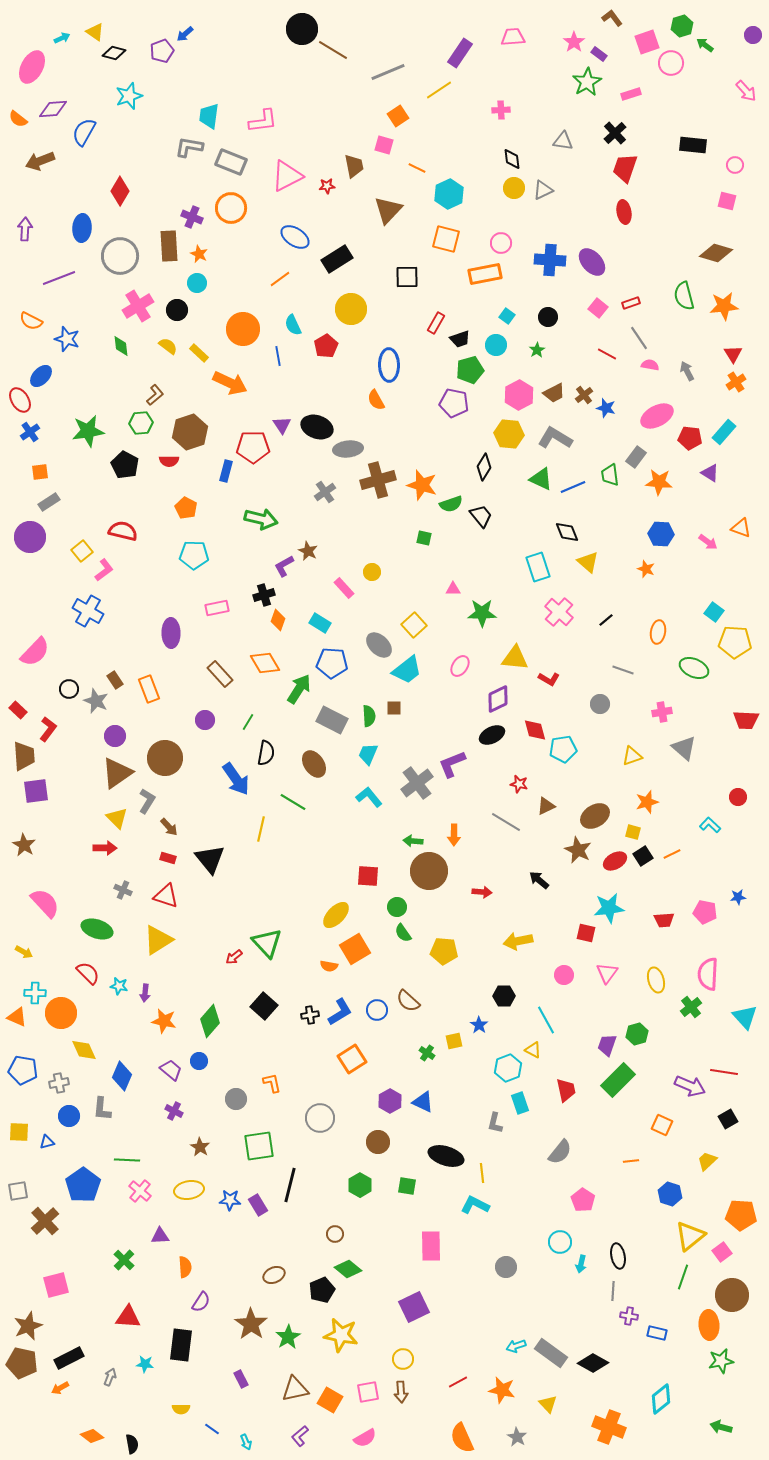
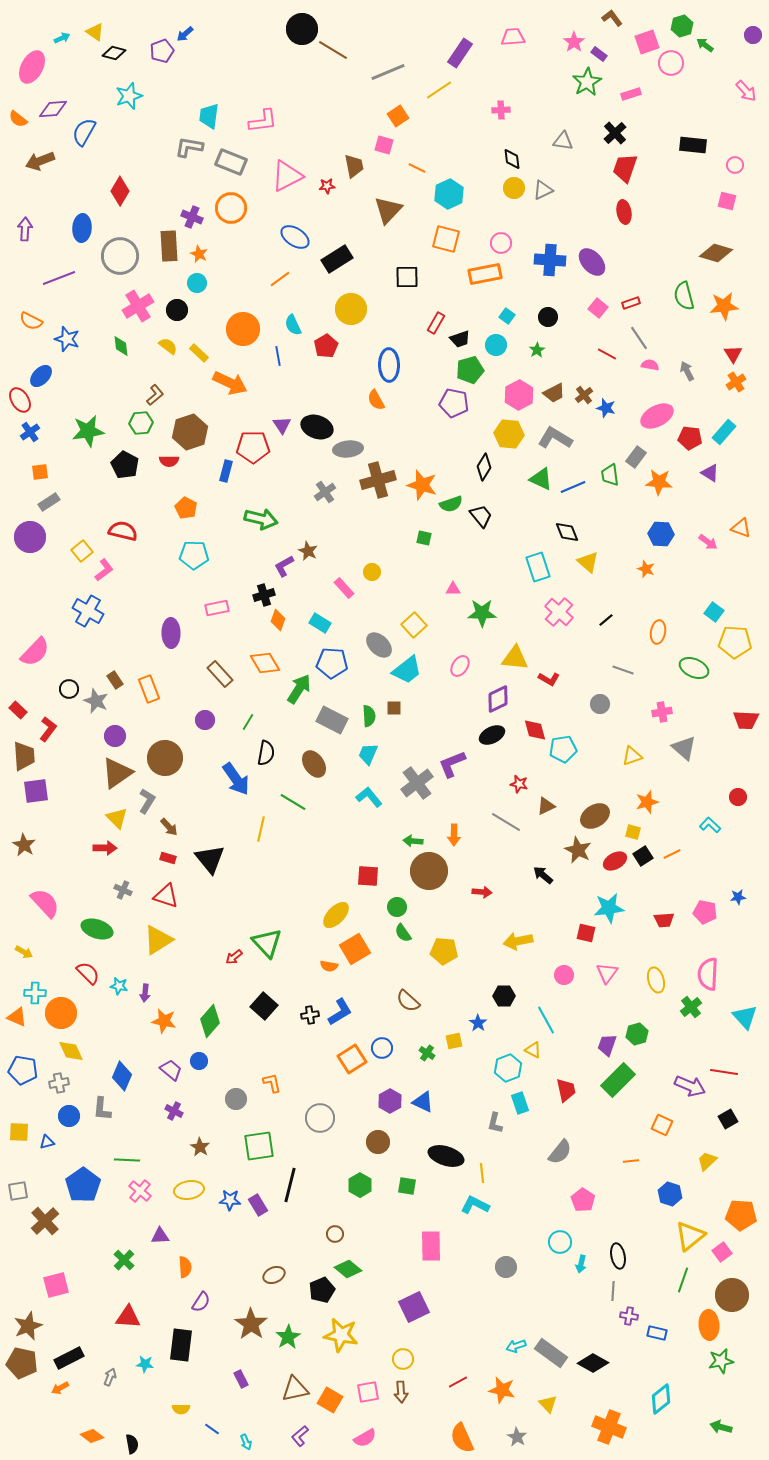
black arrow at (539, 880): moved 4 px right, 5 px up
blue circle at (377, 1010): moved 5 px right, 38 px down
blue star at (479, 1025): moved 1 px left, 2 px up
yellow diamond at (84, 1050): moved 13 px left, 1 px down
green line at (683, 1277): moved 3 px down
